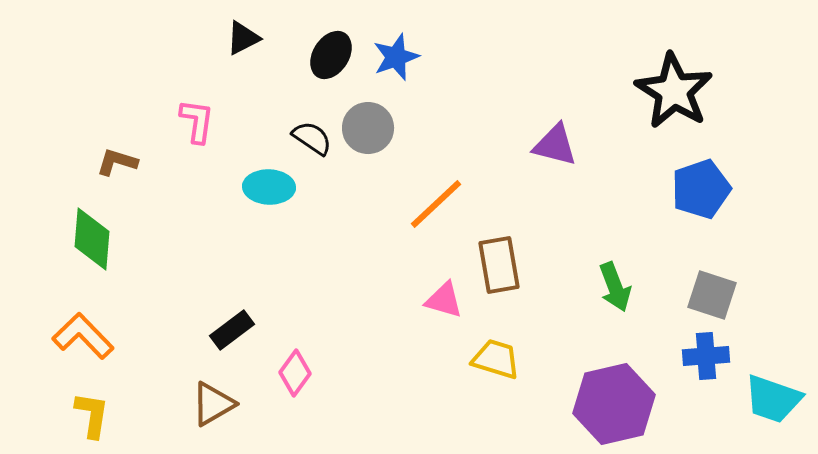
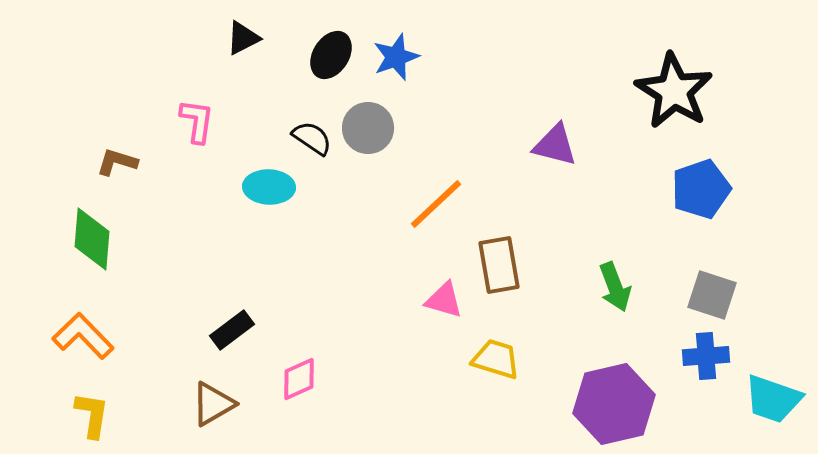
pink diamond: moved 4 px right, 6 px down; rotated 30 degrees clockwise
